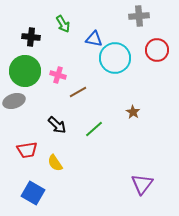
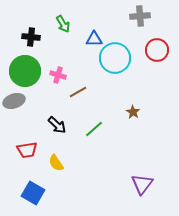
gray cross: moved 1 px right
blue triangle: rotated 12 degrees counterclockwise
yellow semicircle: moved 1 px right
